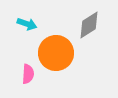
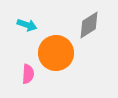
cyan arrow: moved 1 px down
